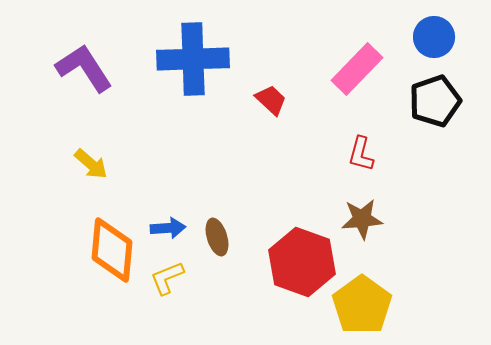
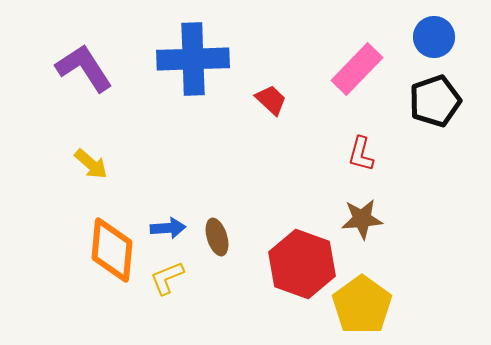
red hexagon: moved 2 px down
